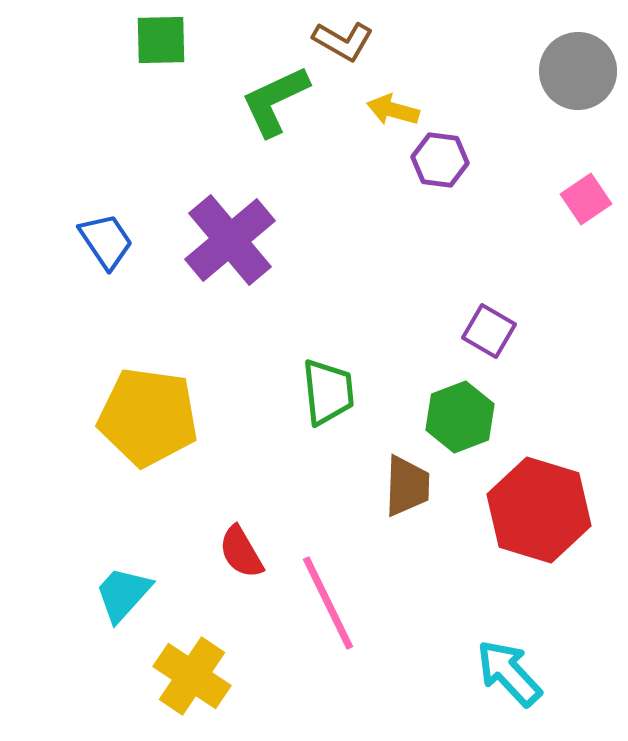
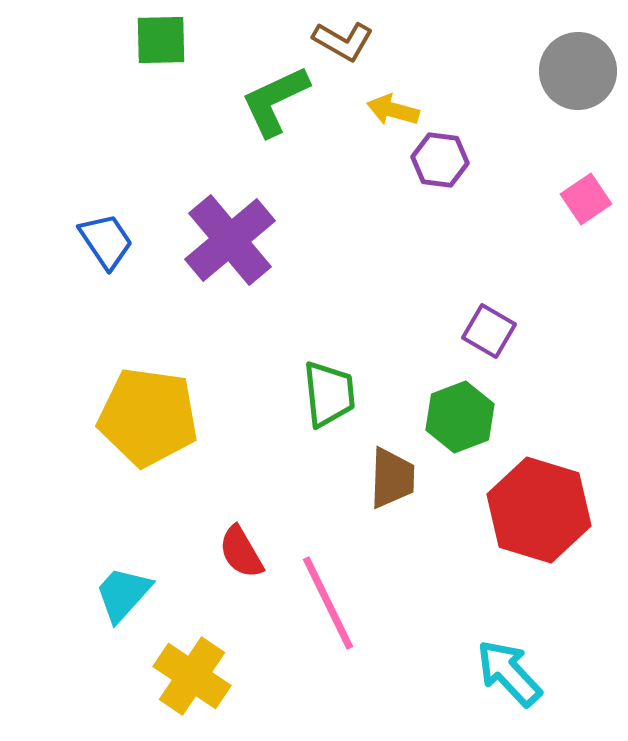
green trapezoid: moved 1 px right, 2 px down
brown trapezoid: moved 15 px left, 8 px up
